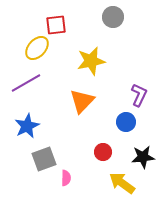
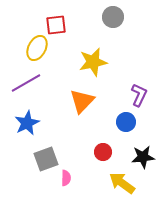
yellow ellipse: rotated 15 degrees counterclockwise
yellow star: moved 2 px right, 1 px down
blue star: moved 3 px up
gray square: moved 2 px right
